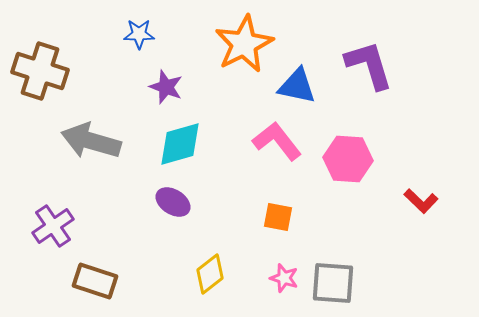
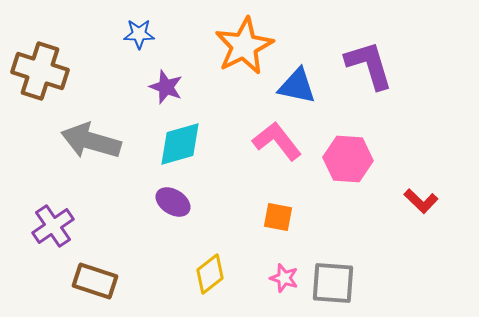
orange star: moved 2 px down
